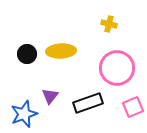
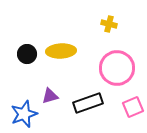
purple triangle: rotated 36 degrees clockwise
